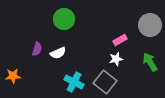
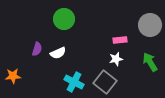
pink rectangle: rotated 24 degrees clockwise
